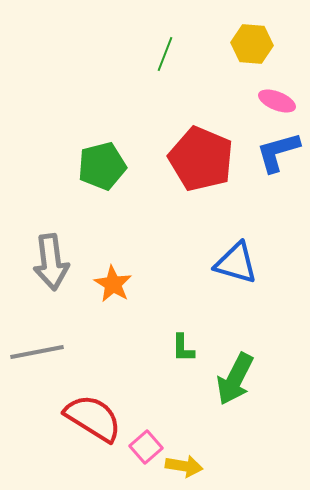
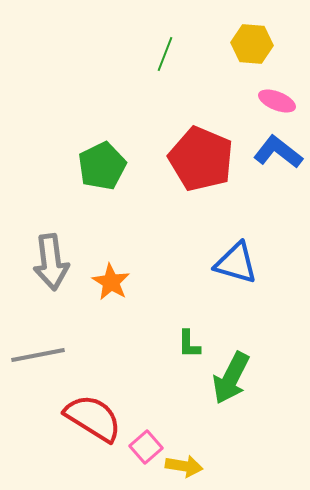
blue L-shape: rotated 54 degrees clockwise
green pentagon: rotated 12 degrees counterclockwise
orange star: moved 2 px left, 2 px up
green L-shape: moved 6 px right, 4 px up
gray line: moved 1 px right, 3 px down
green arrow: moved 4 px left, 1 px up
